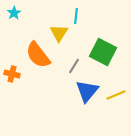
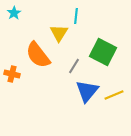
yellow line: moved 2 px left
